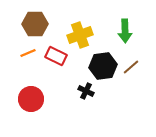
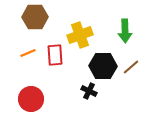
brown hexagon: moved 7 px up
red rectangle: moved 1 px left, 1 px up; rotated 60 degrees clockwise
black hexagon: rotated 8 degrees clockwise
black cross: moved 3 px right
